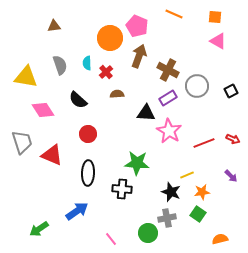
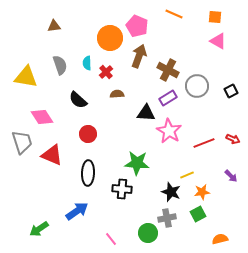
pink diamond: moved 1 px left, 7 px down
green square: rotated 28 degrees clockwise
